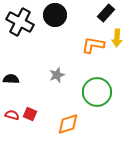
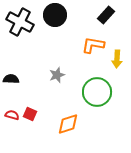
black rectangle: moved 2 px down
yellow arrow: moved 21 px down
